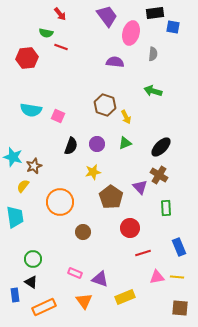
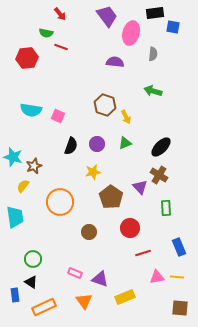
brown circle at (83, 232): moved 6 px right
